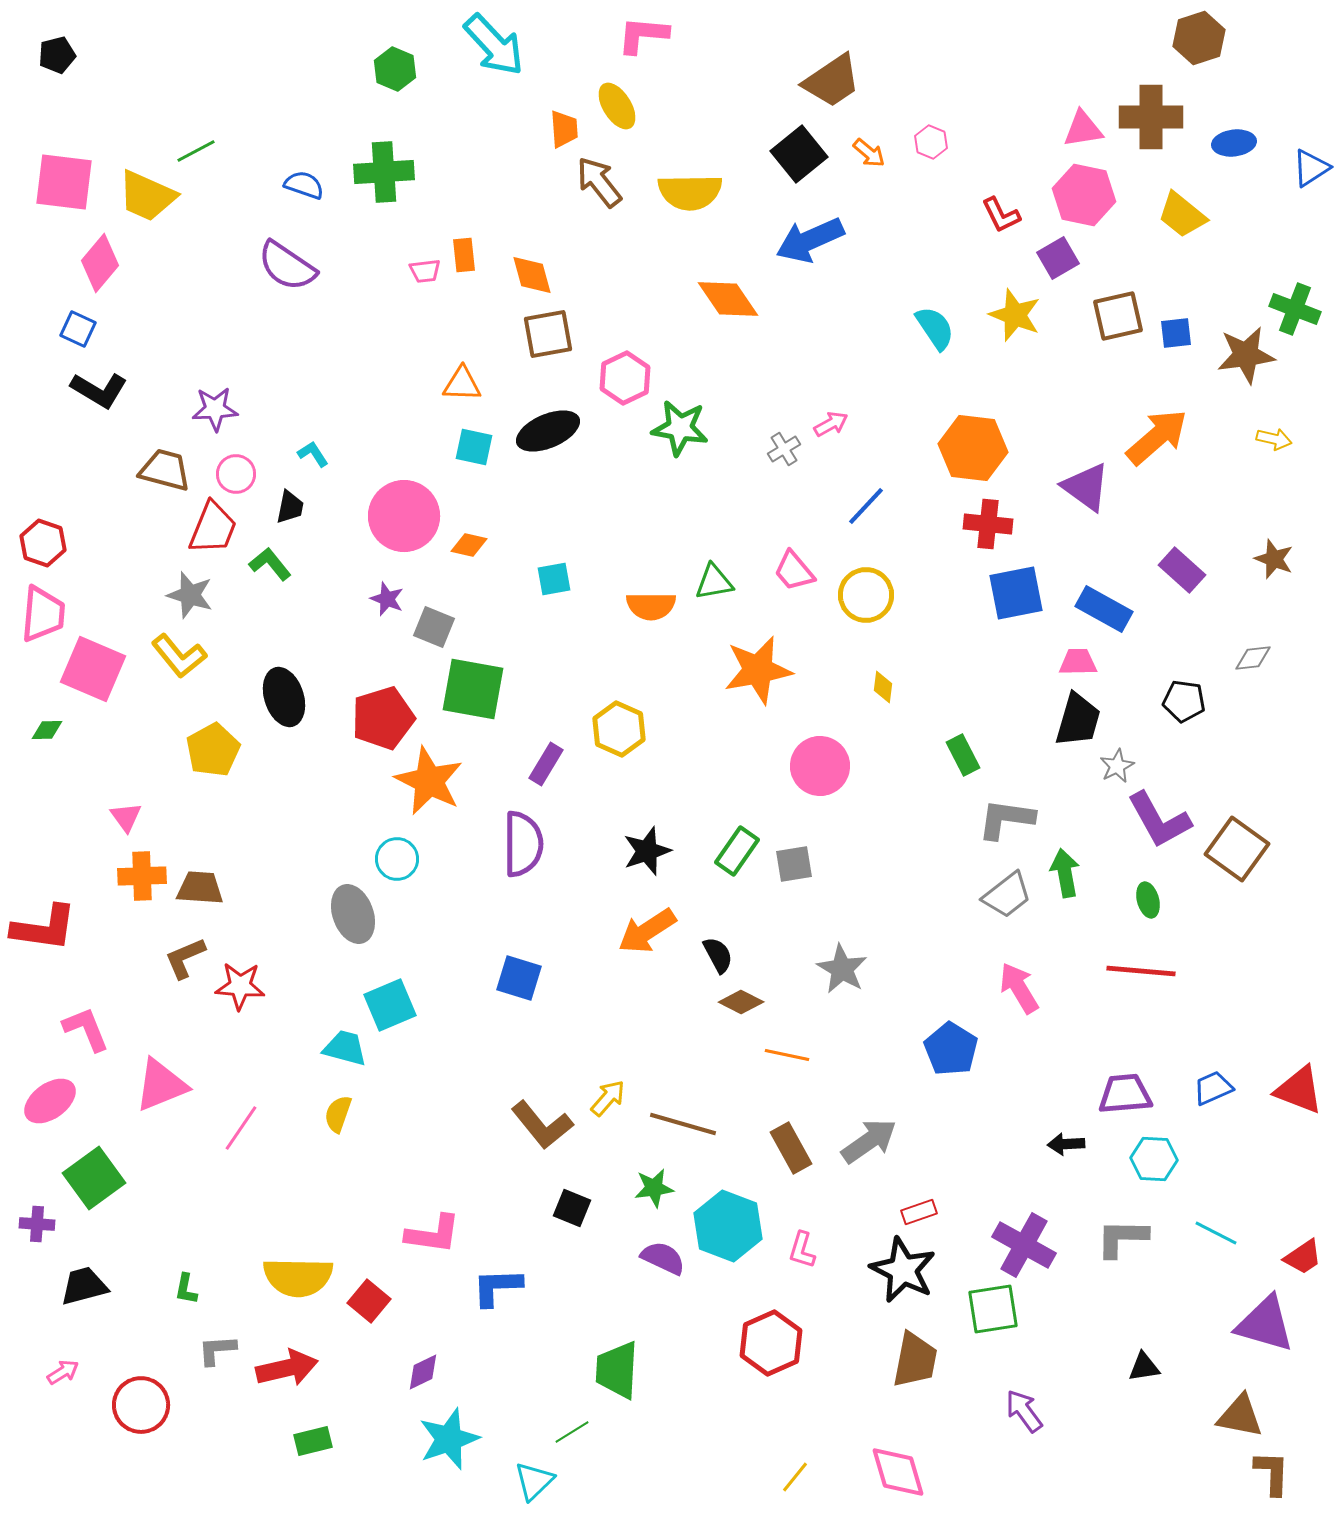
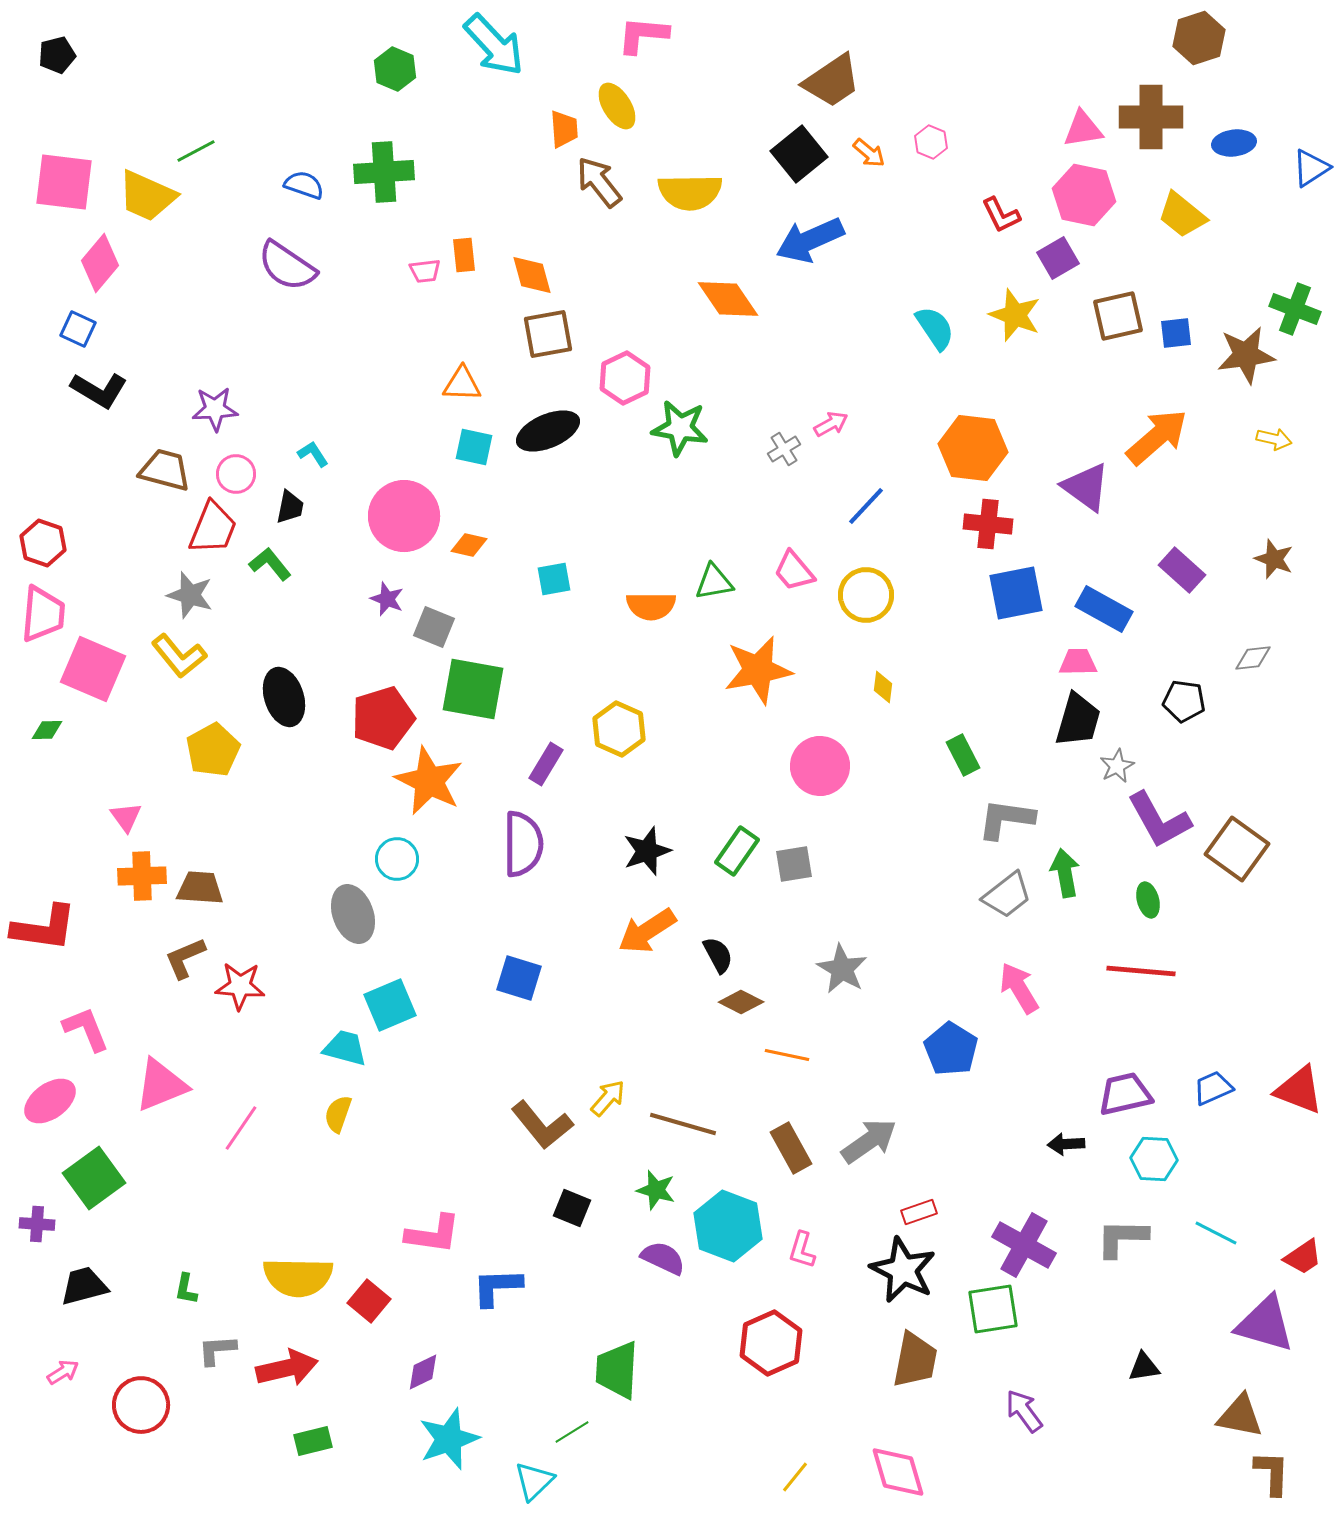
purple trapezoid at (1125, 1094): rotated 8 degrees counterclockwise
green star at (654, 1188): moved 2 px right, 2 px down; rotated 24 degrees clockwise
